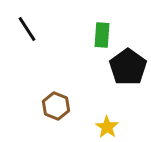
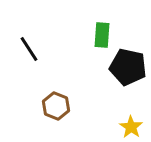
black line: moved 2 px right, 20 px down
black pentagon: rotated 24 degrees counterclockwise
yellow star: moved 24 px right
